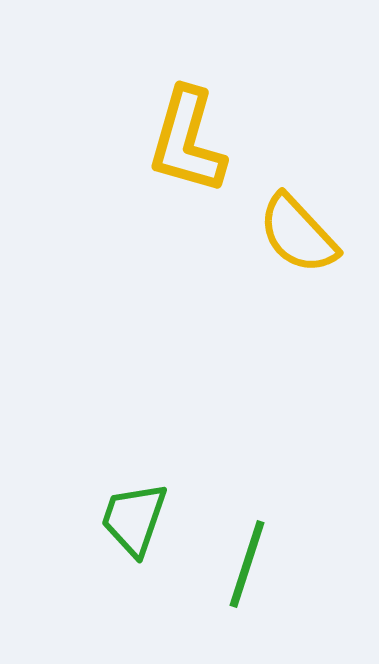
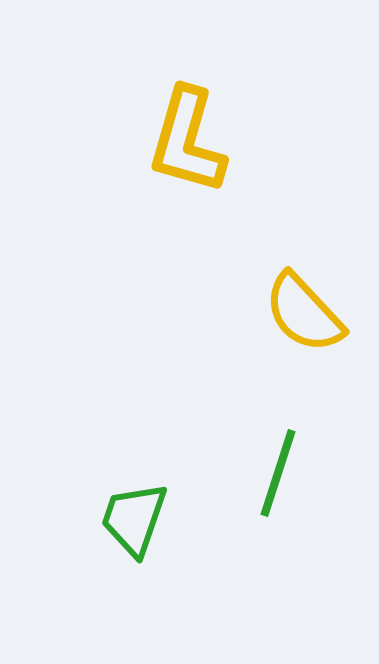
yellow semicircle: moved 6 px right, 79 px down
green line: moved 31 px right, 91 px up
